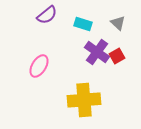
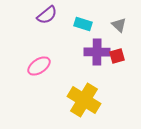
gray triangle: moved 1 px right, 2 px down
purple cross: rotated 35 degrees counterclockwise
red square: rotated 14 degrees clockwise
pink ellipse: rotated 25 degrees clockwise
yellow cross: rotated 36 degrees clockwise
